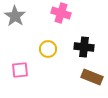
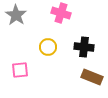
gray star: moved 1 px right, 1 px up
yellow circle: moved 2 px up
